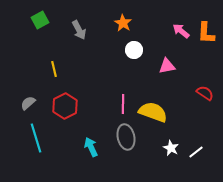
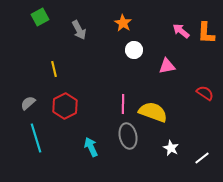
green square: moved 3 px up
gray ellipse: moved 2 px right, 1 px up
white line: moved 6 px right, 6 px down
